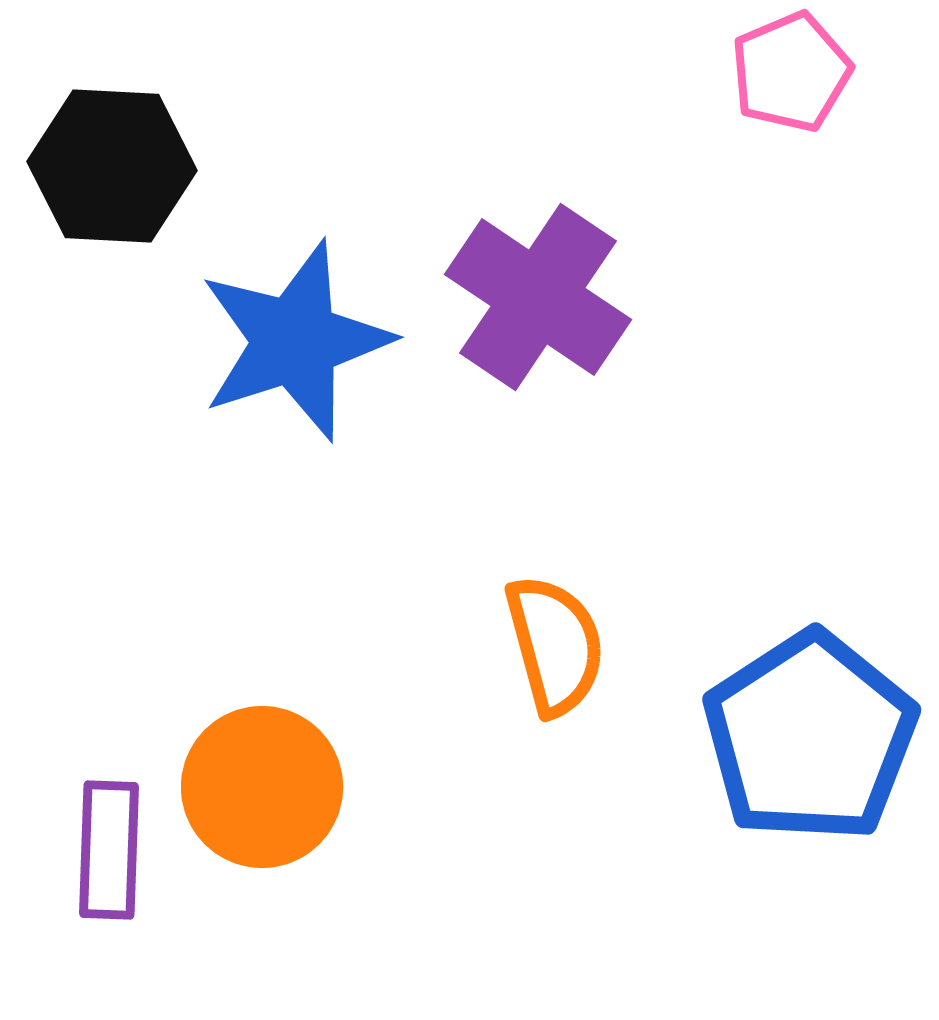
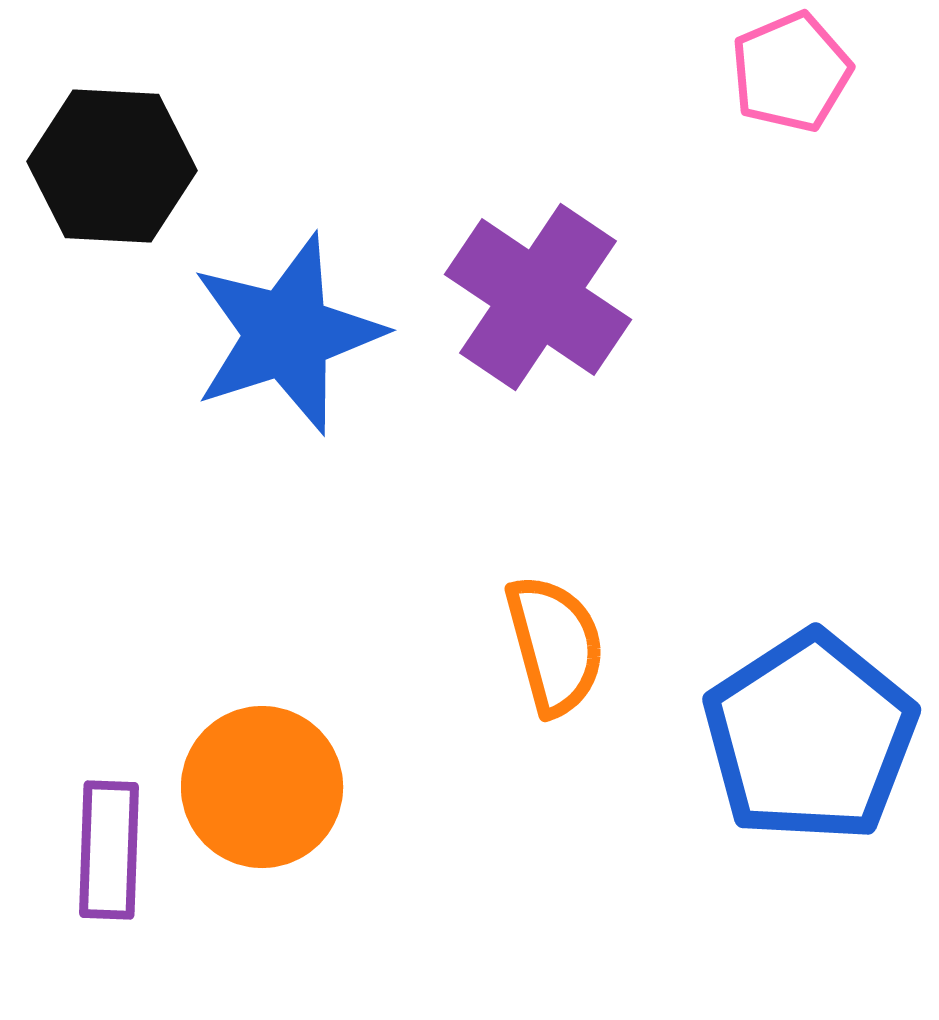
blue star: moved 8 px left, 7 px up
